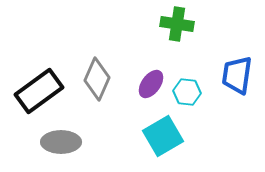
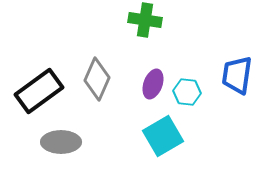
green cross: moved 32 px left, 4 px up
purple ellipse: moved 2 px right; rotated 16 degrees counterclockwise
